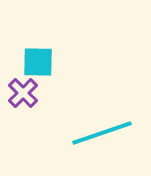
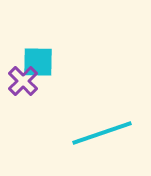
purple cross: moved 12 px up
